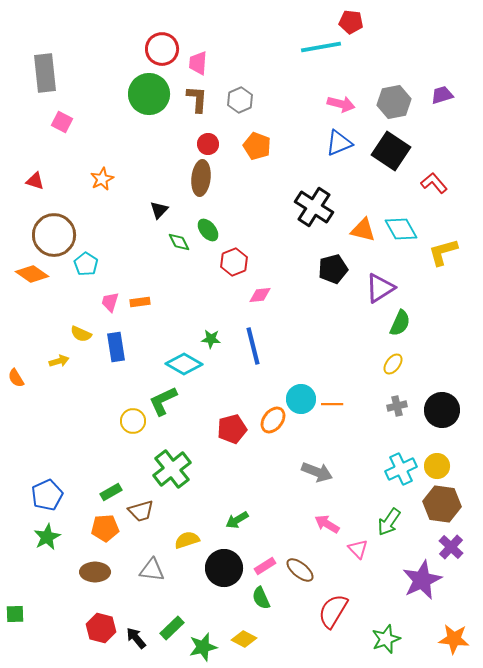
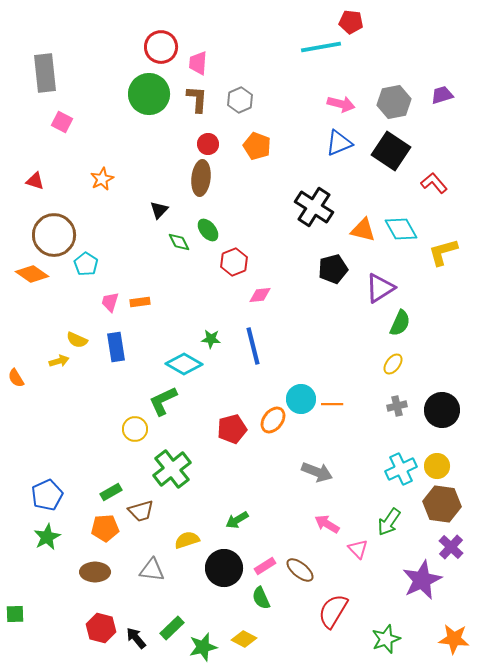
red circle at (162, 49): moved 1 px left, 2 px up
yellow semicircle at (81, 334): moved 4 px left, 6 px down
yellow circle at (133, 421): moved 2 px right, 8 px down
